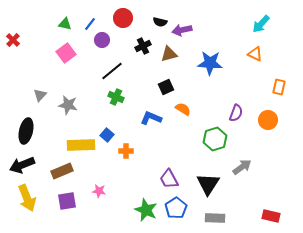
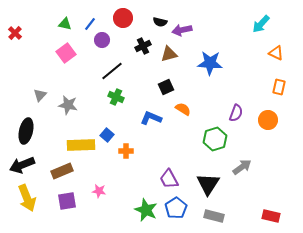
red cross: moved 2 px right, 7 px up
orange triangle: moved 21 px right, 1 px up
gray rectangle: moved 1 px left, 2 px up; rotated 12 degrees clockwise
